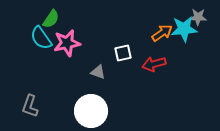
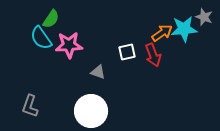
gray star: moved 6 px right; rotated 18 degrees clockwise
pink star: moved 2 px right, 2 px down; rotated 8 degrees clockwise
white square: moved 4 px right, 1 px up
red arrow: moved 1 px left, 9 px up; rotated 95 degrees counterclockwise
